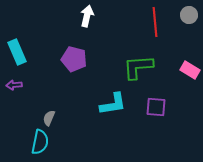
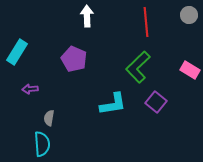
white arrow: rotated 15 degrees counterclockwise
red line: moved 9 px left
cyan rectangle: rotated 55 degrees clockwise
purple pentagon: rotated 10 degrees clockwise
green L-shape: rotated 40 degrees counterclockwise
purple arrow: moved 16 px right, 4 px down
purple square: moved 5 px up; rotated 35 degrees clockwise
gray semicircle: rotated 14 degrees counterclockwise
cyan semicircle: moved 2 px right, 2 px down; rotated 15 degrees counterclockwise
